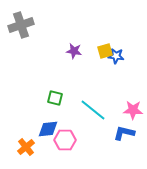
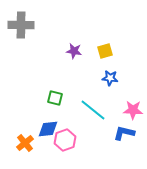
gray cross: rotated 20 degrees clockwise
blue star: moved 6 px left, 22 px down
pink hexagon: rotated 20 degrees counterclockwise
orange cross: moved 1 px left, 4 px up
